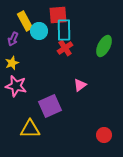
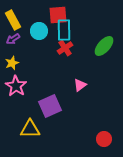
yellow rectangle: moved 12 px left, 1 px up
purple arrow: rotated 32 degrees clockwise
green ellipse: rotated 15 degrees clockwise
pink star: rotated 20 degrees clockwise
red circle: moved 4 px down
